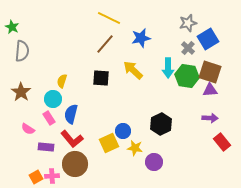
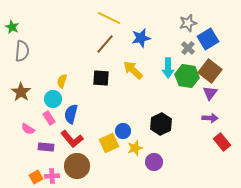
brown square: moved 1 px up; rotated 20 degrees clockwise
purple triangle: moved 3 px down; rotated 49 degrees counterclockwise
yellow star: rotated 28 degrees counterclockwise
brown circle: moved 2 px right, 2 px down
